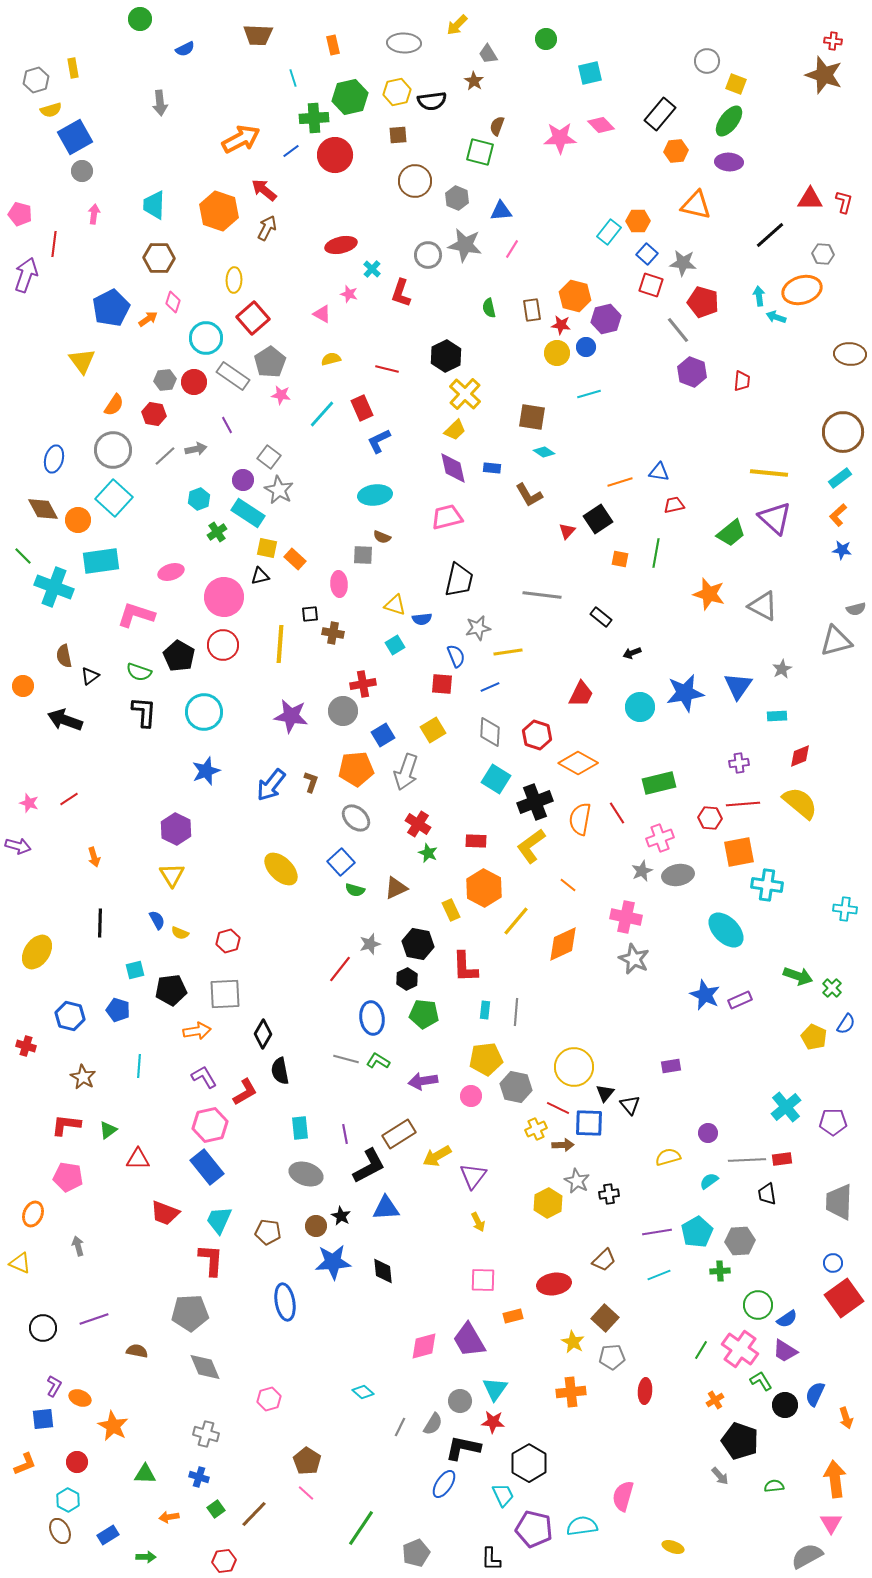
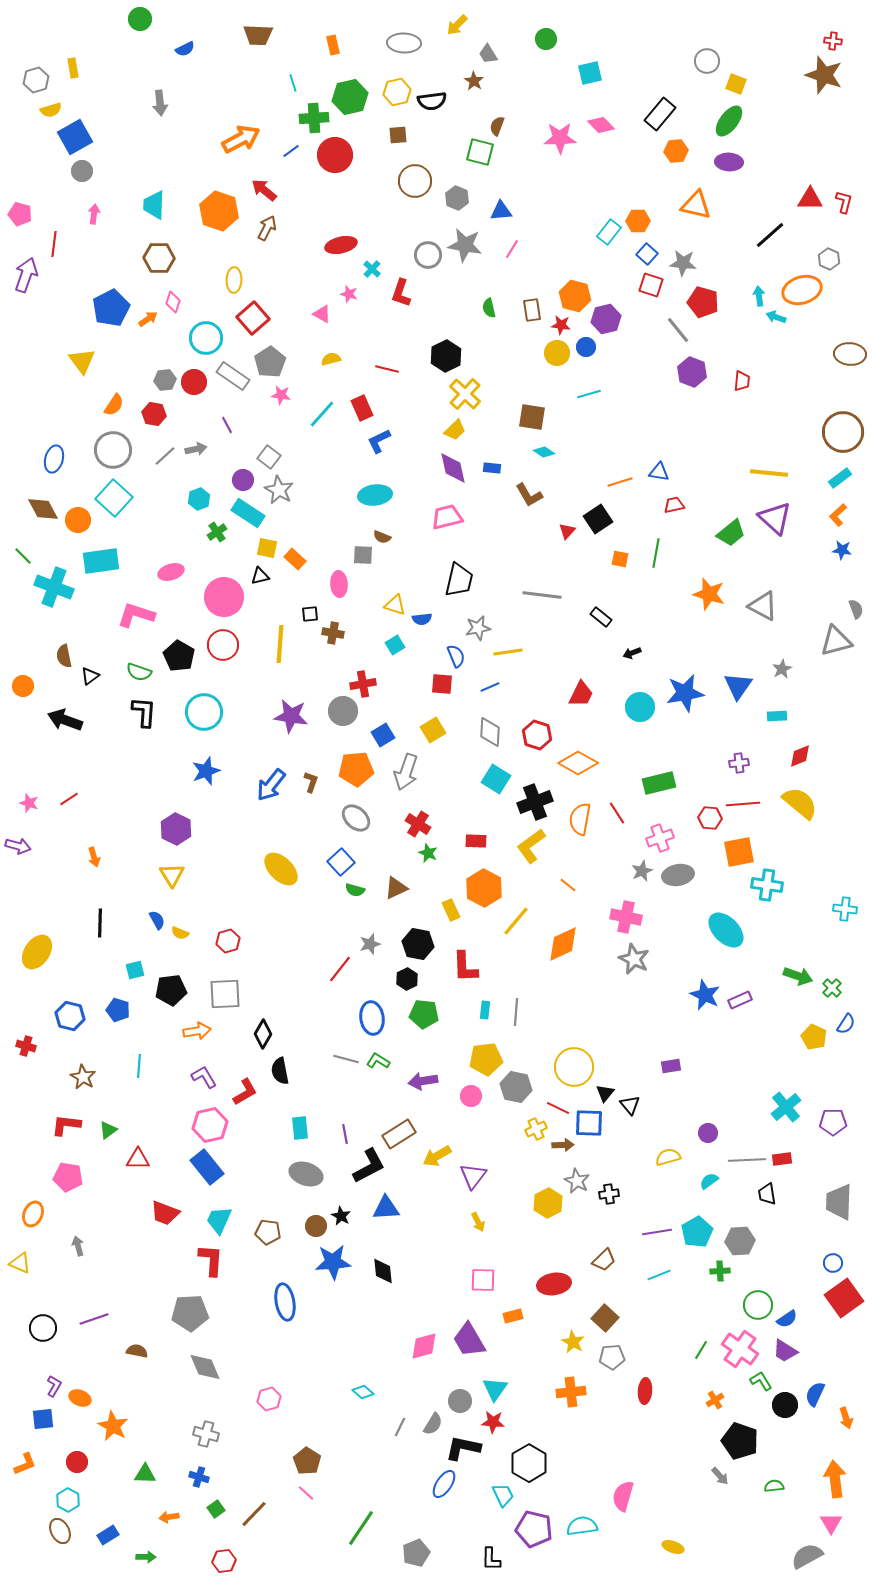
cyan line at (293, 78): moved 5 px down
gray hexagon at (823, 254): moved 6 px right, 5 px down; rotated 20 degrees clockwise
gray semicircle at (856, 609): rotated 96 degrees counterclockwise
